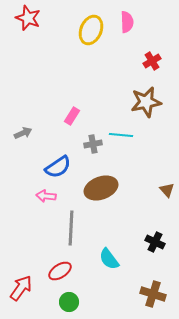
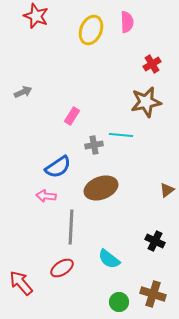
red star: moved 8 px right, 2 px up
red cross: moved 3 px down
gray arrow: moved 41 px up
gray cross: moved 1 px right, 1 px down
brown triangle: rotated 35 degrees clockwise
gray line: moved 1 px up
black cross: moved 1 px up
cyan semicircle: rotated 15 degrees counterclockwise
red ellipse: moved 2 px right, 3 px up
red arrow: moved 5 px up; rotated 76 degrees counterclockwise
green circle: moved 50 px right
